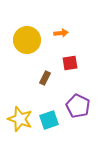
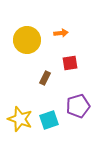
purple pentagon: rotated 30 degrees clockwise
